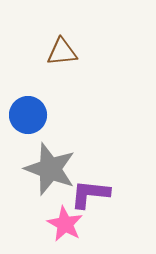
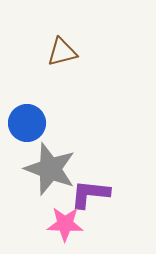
brown triangle: rotated 8 degrees counterclockwise
blue circle: moved 1 px left, 8 px down
pink star: rotated 27 degrees counterclockwise
